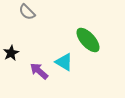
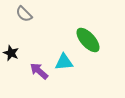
gray semicircle: moved 3 px left, 2 px down
black star: rotated 21 degrees counterclockwise
cyan triangle: rotated 36 degrees counterclockwise
